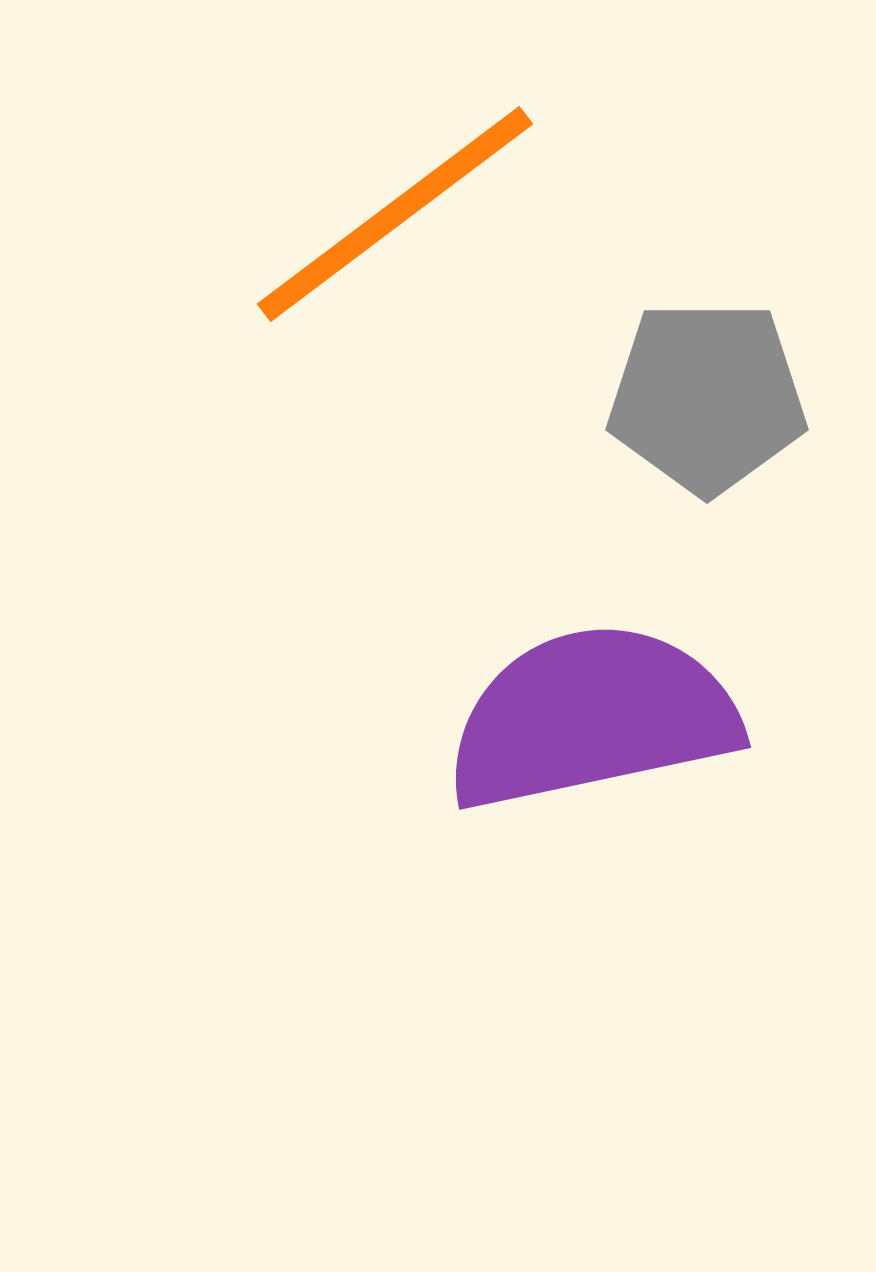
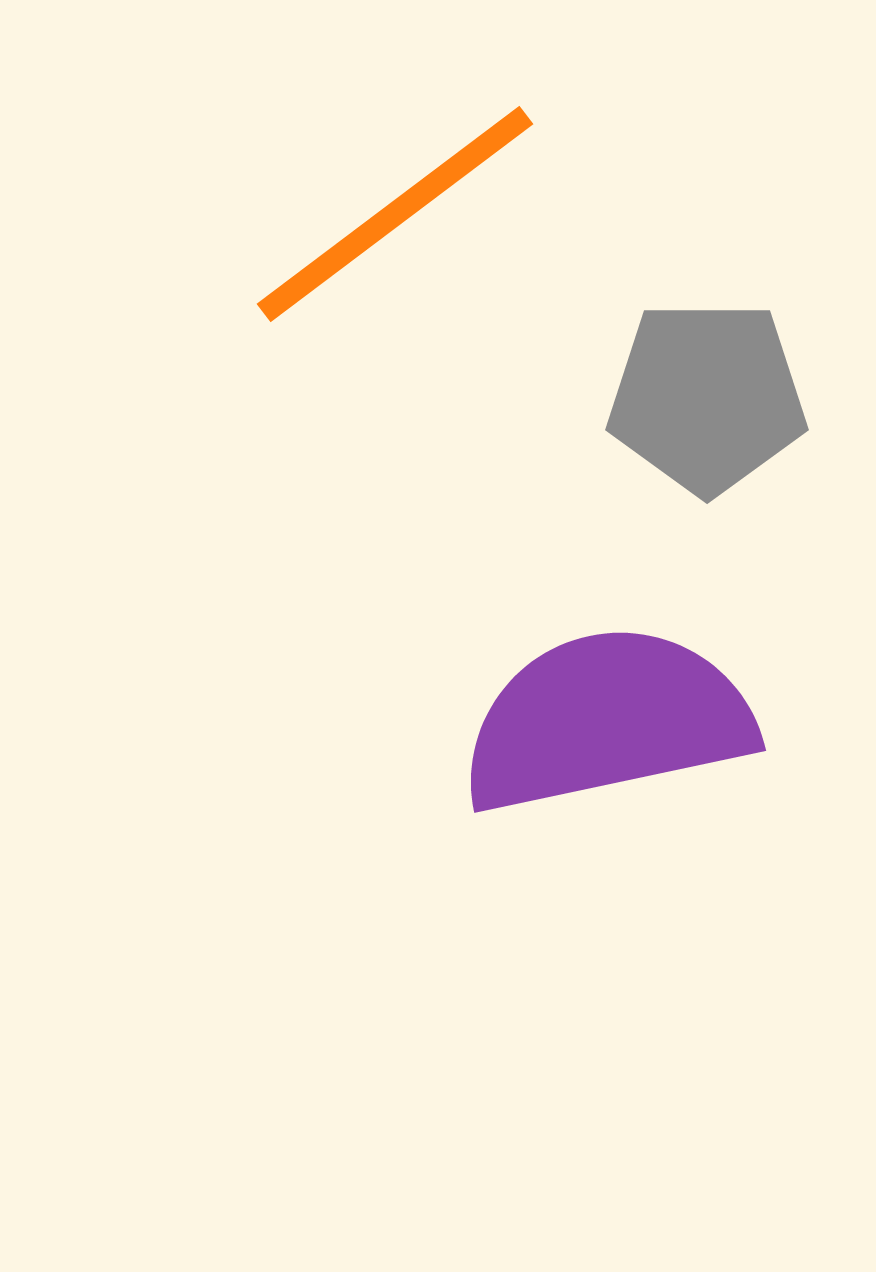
purple semicircle: moved 15 px right, 3 px down
